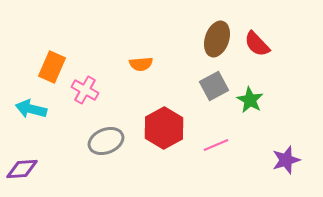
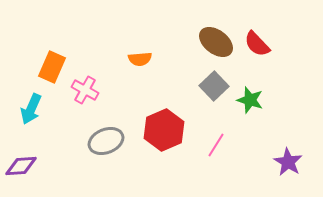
brown ellipse: moved 1 px left, 3 px down; rotated 72 degrees counterclockwise
orange semicircle: moved 1 px left, 5 px up
gray square: rotated 16 degrees counterclockwise
green star: rotated 12 degrees counterclockwise
cyan arrow: rotated 80 degrees counterclockwise
red hexagon: moved 2 px down; rotated 6 degrees clockwise
pink line: rotated 35 degrees counterclockwise
purple star: moved 2 px right, 2 px down; rotated 24 degrees counterclockwise
purple diamond: moved 1 px left, 3 px up
